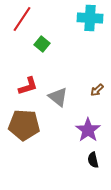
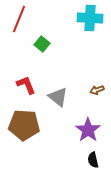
red line: moved 3 px left; rotated 12 degrees counterclockwise
red L-shape: moved 2 px left, 1 px up; rotated 95 degrees counterclockwise
brown arrow: rotated 24 degrees clockwise
